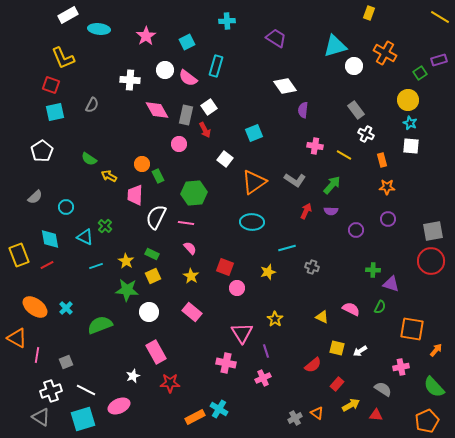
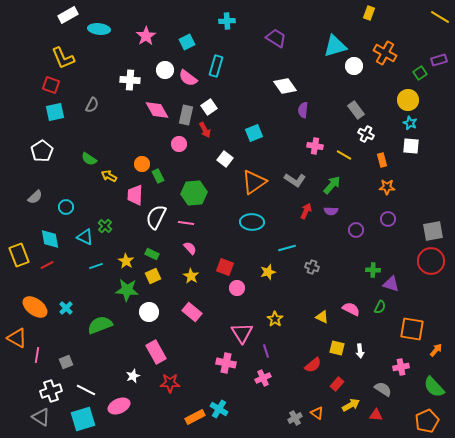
white arrow at (360, 351): rotated 64 degrees counterclockwise
